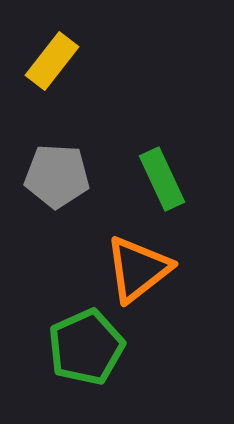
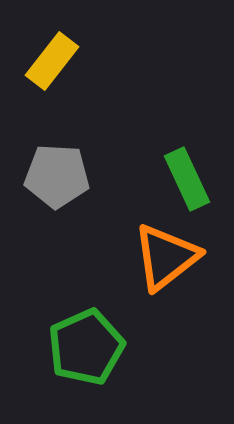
green rectangle: moved 25 px right
orange triangle: moved 28 px right, 12 px up
